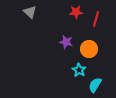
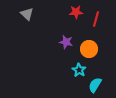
gray triangle: moved 3 px left, 2 px down
